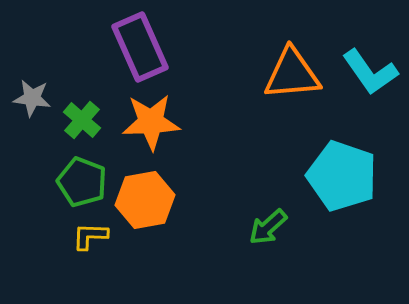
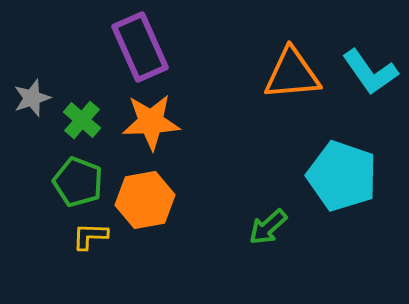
gray star: rotated 27 degrees counterclockwise
green pentagon: moved 4 px left
